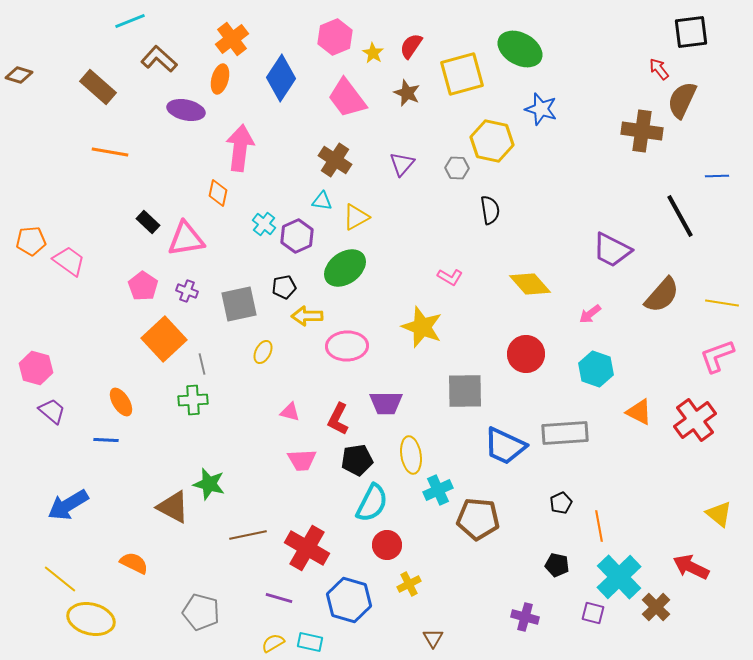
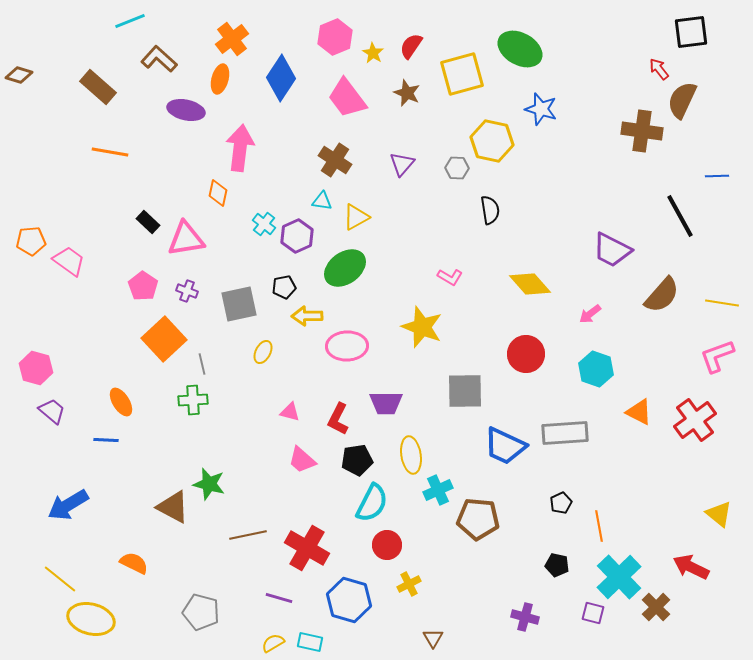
pink trapezoid at (302, 460): rotated 44 degrees clockwise
